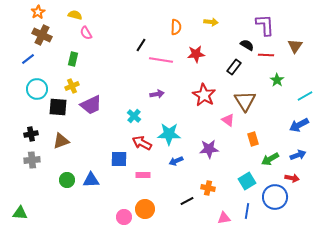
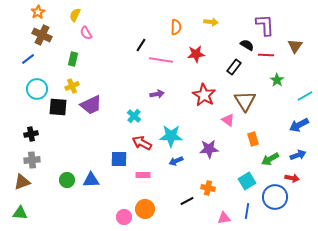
yellow semicircle at (75, 15): rotated 80 degrees counterclockwise
cyan star at (169, 134): moved 2 px right, 2 px down
brown triangle at (61, 141): moved 39 px left, 41 px down
